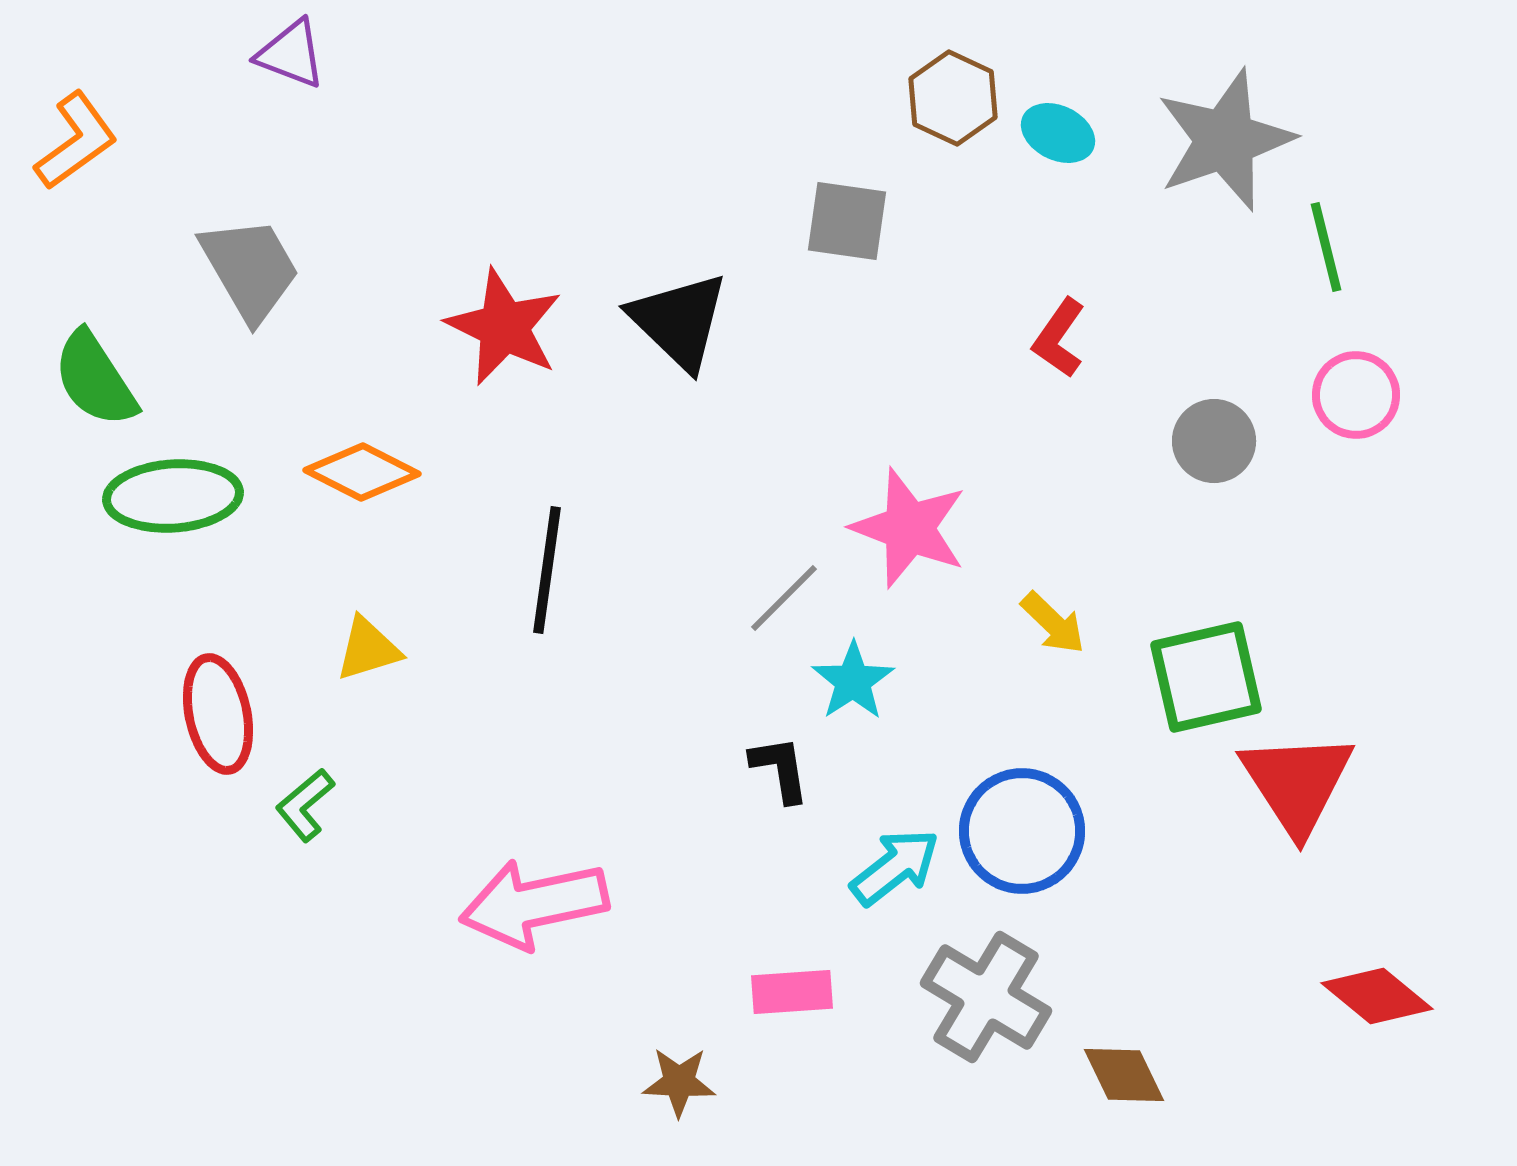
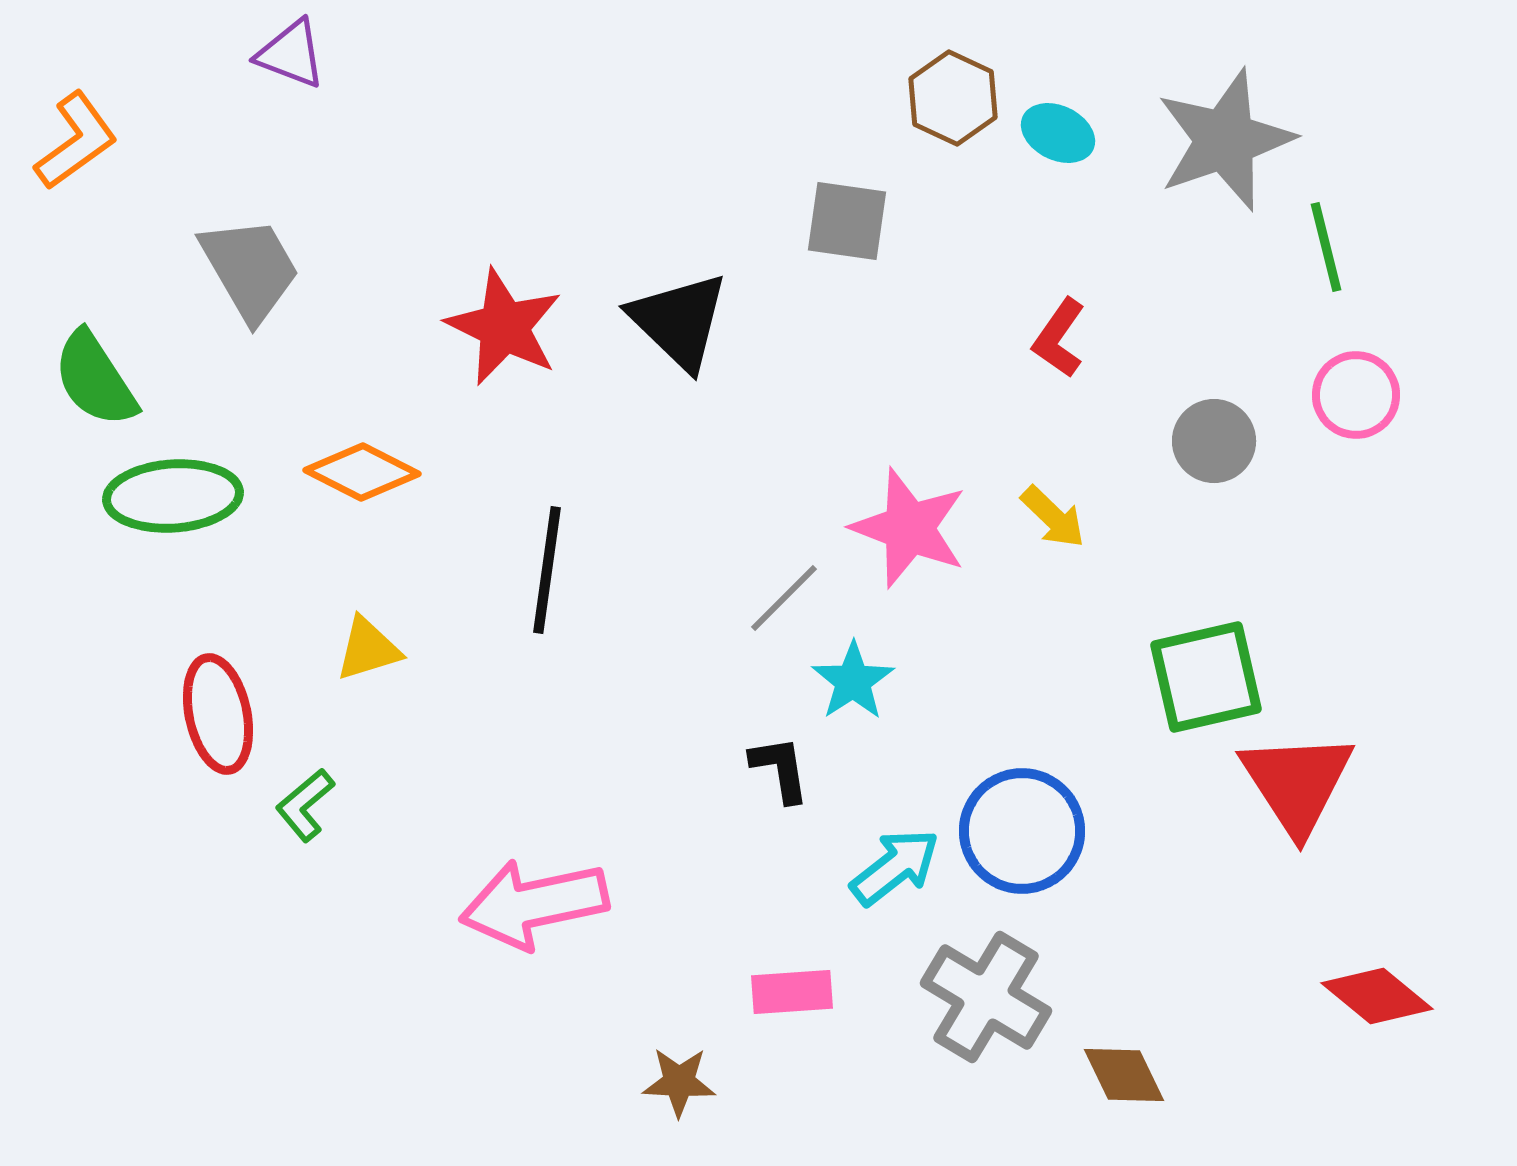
yellow arrow: moved 106 px up
